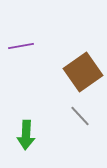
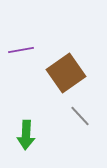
purple line: moved 4 px down
brown square: moved 17 px left, 1 px down
